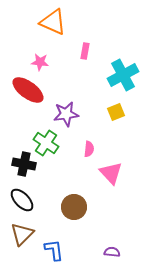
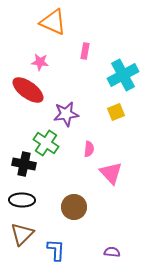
black ellipse: rotated 45 degrees counterclockwise
blue L-shape: moved 2 px right; rotated 10 degrees clockwise
